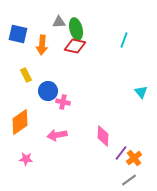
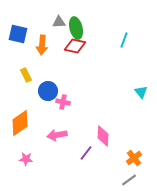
green ellipse: moved 1 px up
orange diamond: moved 1 px down
purple line: moved 35 px left
